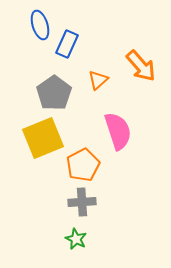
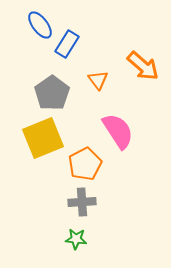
blue ellipse: rotated 20 degrees counterclockwise
blue rectangle: rotated 8 degrees clockwise
orange arrow: moved 2 px right; rotated 8 degrees counterclockwise
orange triangle: rotated 25 degrees counterclockwise
gray pentagon: moved 2 px left
pink semicircle: rotated 15 degrees counterclockwise
orange pentagon: moved 2 px right, 1 px up
green star: rotated 20 degrees counterclockwise
